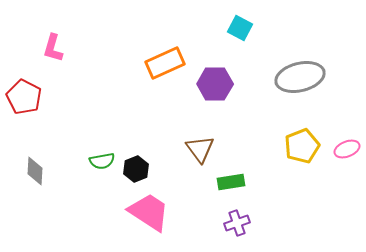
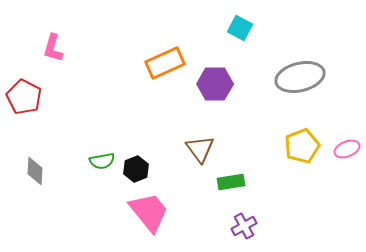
pink trapezoid: rotated 18 degrees clockwise
purple cross: moved 7 px right, 3 px down; rotated 10 degrees counterclockwise
